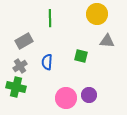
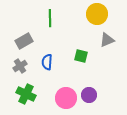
gray triangle: moved 1 px up; rotated 28 degrees counterclockwise
green cross: moved 10 px right, 7 px down; rotated 12 degrees clockwise
